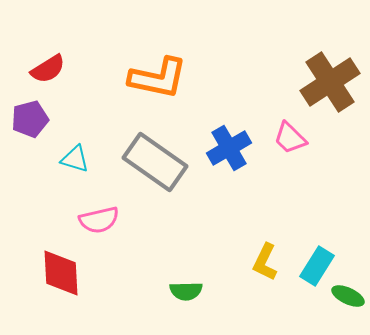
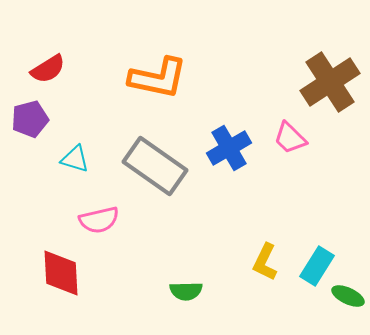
gray rectangle: moved 4 px down
